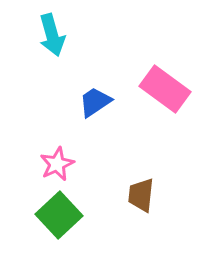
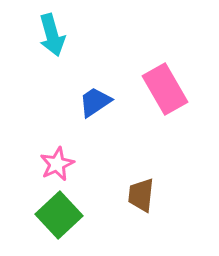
pink rectangle: rotated 24 degrees clockwise
